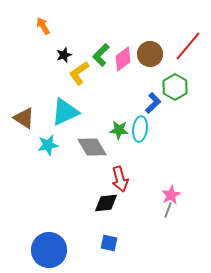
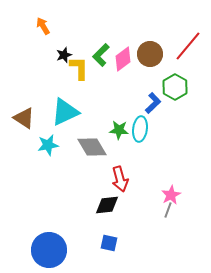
yellow L-shape: moved 5 px up; rotated 125 degrees clockwise
black diamond: moved 1 px right, 2 px down
